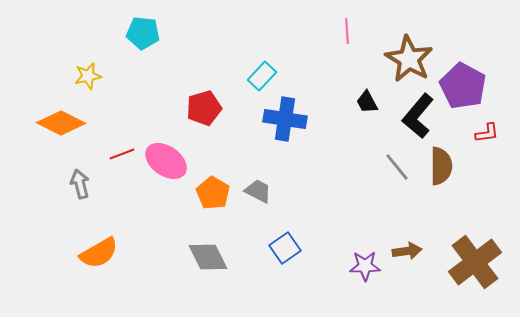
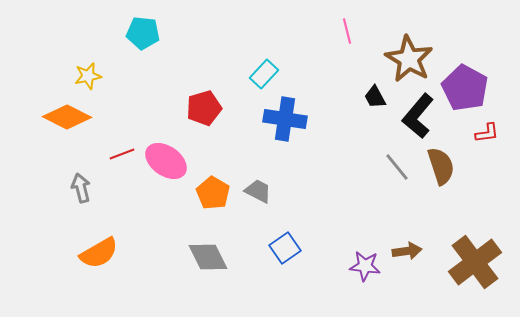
pink line: rotated 10 degrees counterclockwise
cyan rectangle: moved 2 px right, 2 px up
purple pentagon: moved 2 px right, 2 px down
black trapezoid: moved 8 px right, 5 px up
orange diamond: moved 6 px right, 6 px up
brown semicircle: rotated 18 degrees counterclockwise
gray arrow: moved 1 px right, 4 px down
purple star: rotated 8 degrees clockwise
